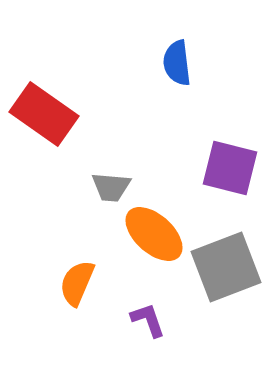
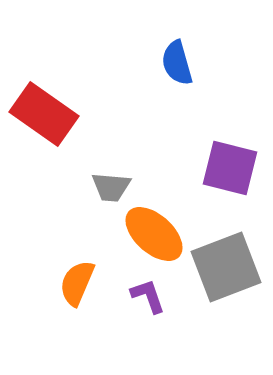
blue semicircle: rotated 9 degrees counterclockwise
purple L-shape: moved 24 px up
